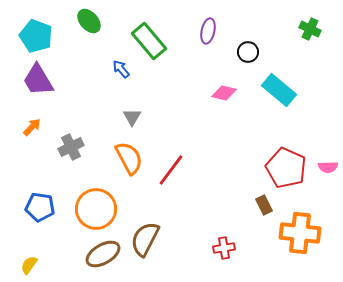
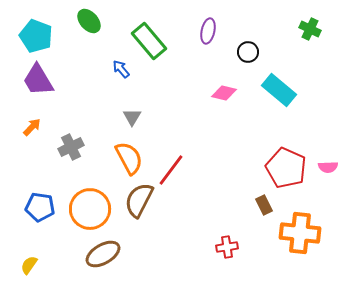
orange circle: moved 6 px left
brown semicircle: moved 6 px left, 39 px up
red cross: moved 3 px right, 1 px up
